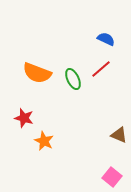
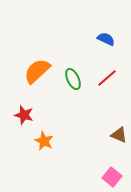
red line: moved 6 px right, 9 px down
orange semicircle: moved 2 px up; rotated 116 degrees clockwise
red star: moved 3 px up
